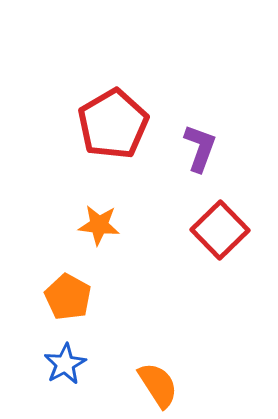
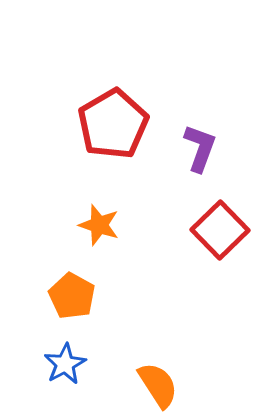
orange star: rotated 12 degrees clockwise
orange pentagon: moved 4 px right, 1 px up
